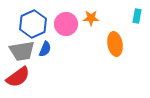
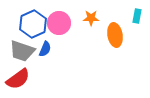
pink circle: moved 7 px left, 1 px up
orange ellipse: moved 9 px up
gray trapezoid: rotated 28 degrees clockwise
red semicircle: moved 2 px down
